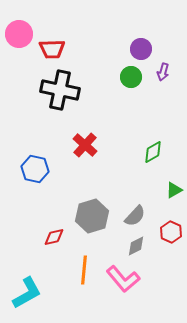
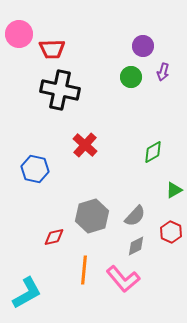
purple circle: moved 2 px right, 3 px up
